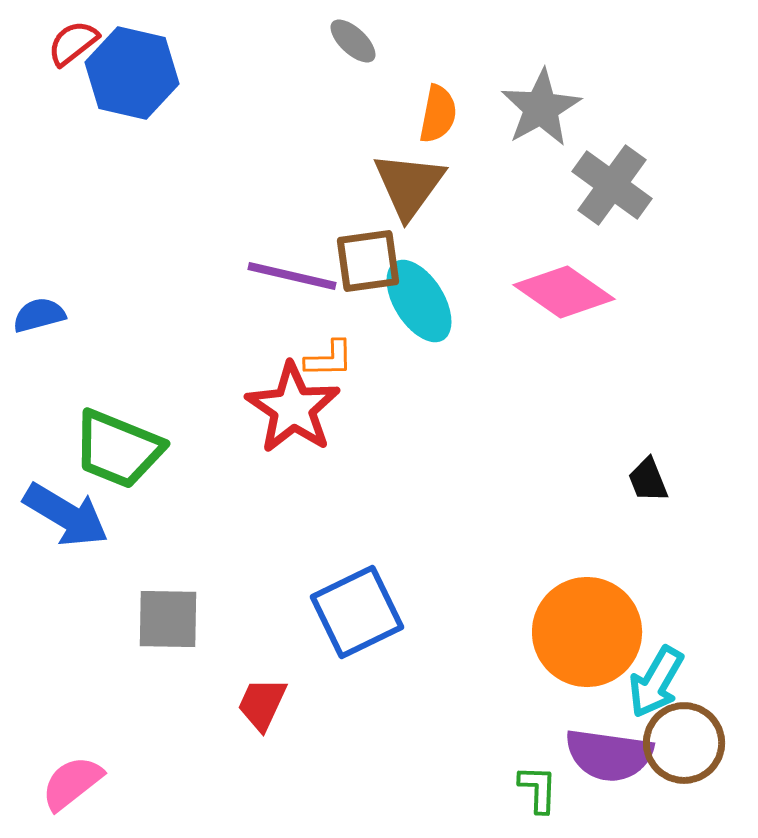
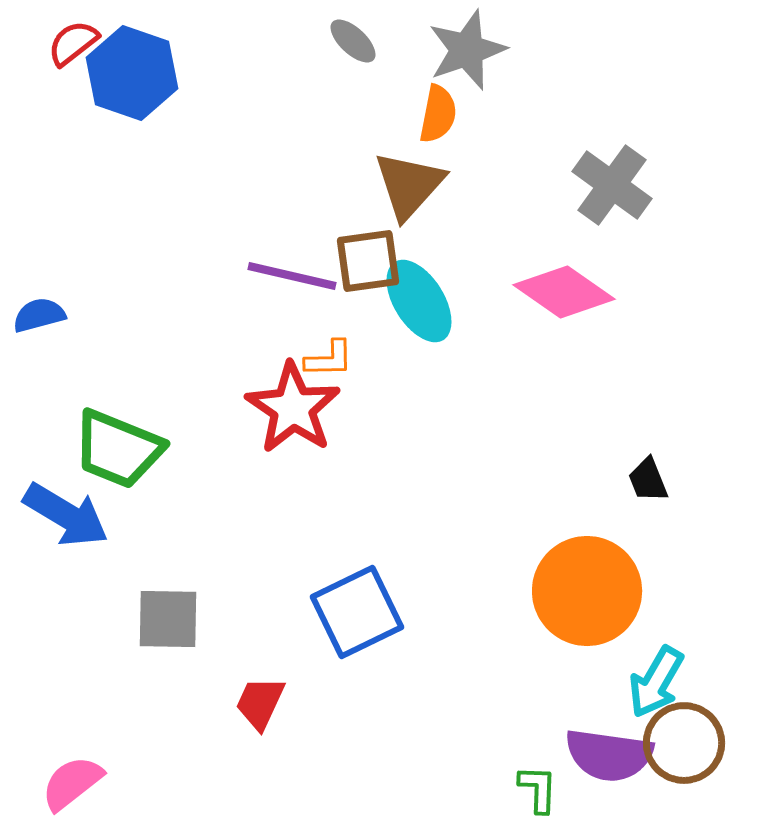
blue hexagon: rotated 6 degrees clockwise
gray star: moved 74 px left, 58 px up; rotated 10 degrees clockwise
brown triangle: rotated 6 degrees clockwise
orange circle: moved 41 px up
red trapezoid: moved 2 px left, 1 px up
